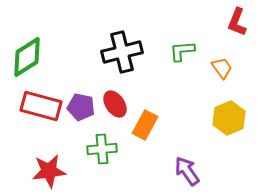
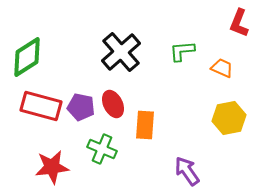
red L-shape: moved 2 px right, 1 px down
black cross: moved 1 px left; rotated 27 degrees counterclockwise
orange trapezoid: rotated 30 degrees counterclockwise
red ellipse: moved 2 px left; rotated 8 degrees clockwise
yellow hexagon: rotated 12 degrees clockwise
orange rectangle: rotated 24 degrees counterclockwise
green cross: rotated 28 degrees clockwise
red star: moved 3 px right, 4 px up
